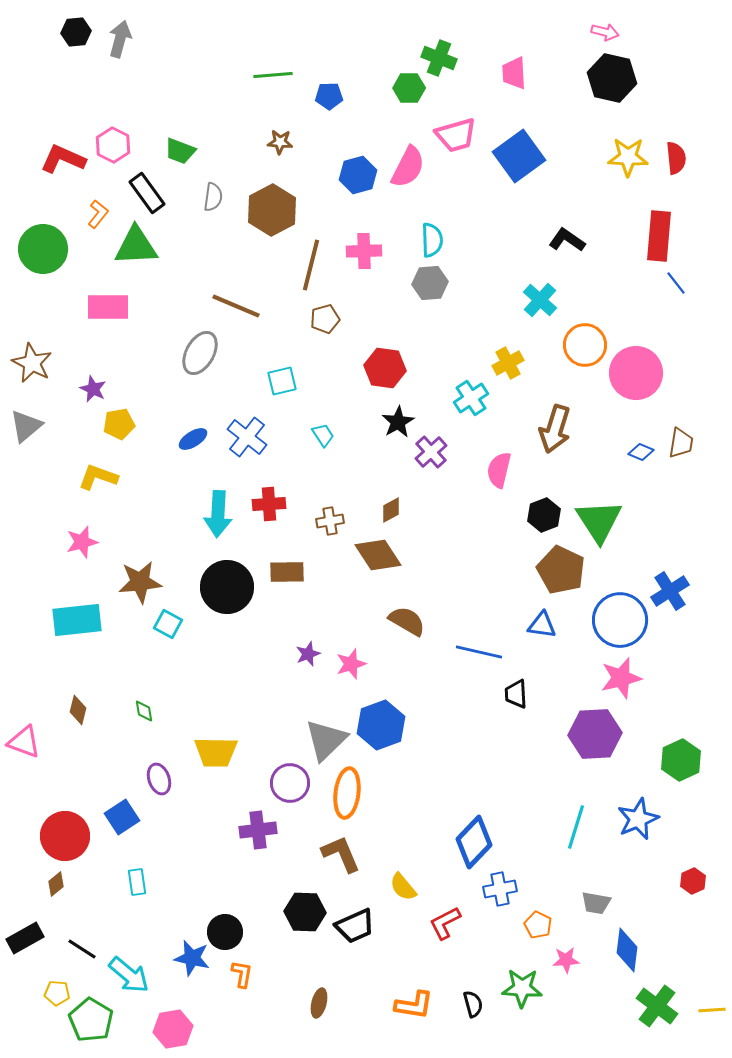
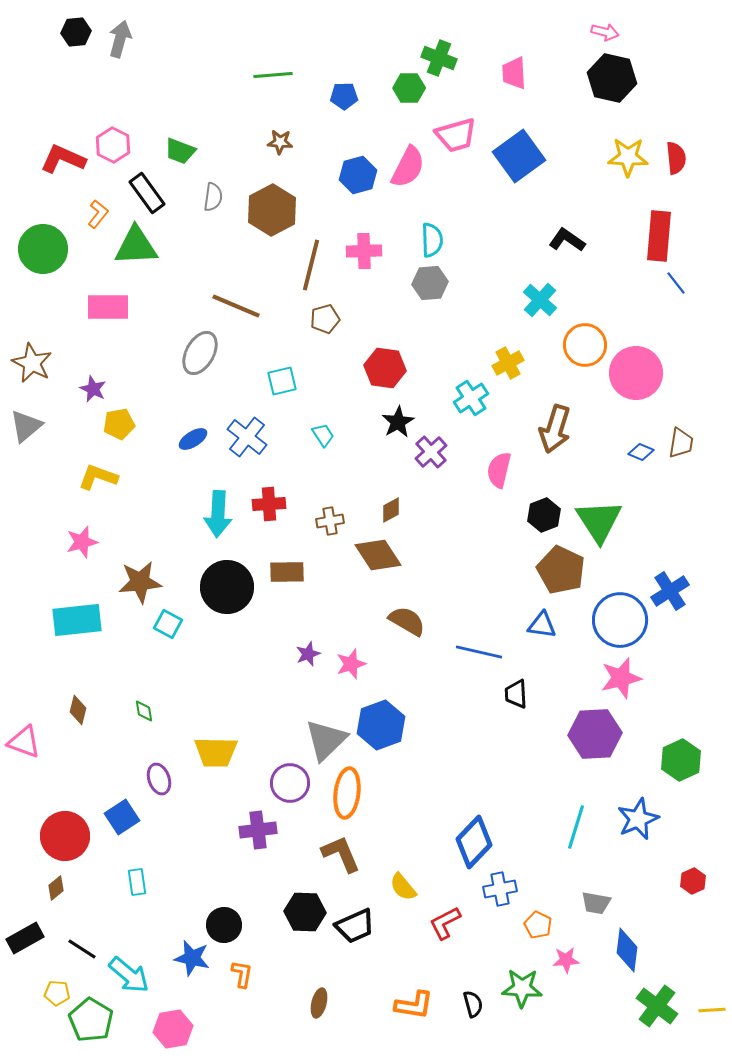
blue pentagon at (329, 96): moved 15 px right
brown diamond at (56, 884): moved 4 px down
black circle at (225, 932): moved 1 px left, 7 px up
